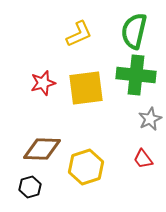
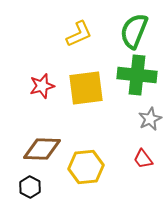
green semicircle: rotated 9 degrees clockwise
green cross: moved 1 px right
red star: moved 1 px left, 3 px down
yellow hexagon: rotated 12 degrees clockwise
black hexagon: rotated 15 degrees counterclockwise
